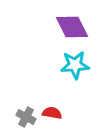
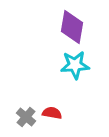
purple diamond: rotated 36 degrees clockwise
gray cross: rotated 12 degrees clockwise
